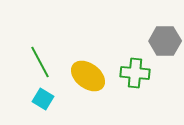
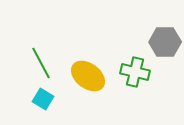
gray hexagon: moved 1 px down
green line: moved 1 px right, 1 px down
green cross: moved 1 px up; rotated 8 degrees clockwise
